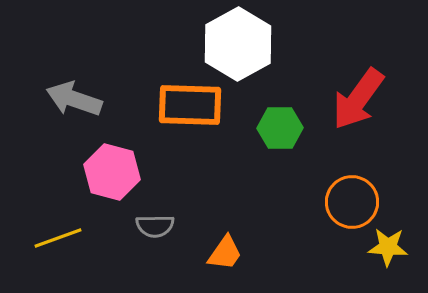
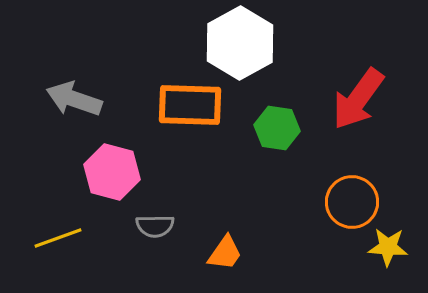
white hexagon: moved 2 px right, 1 px up
green hexagon: moved 3 px left; rotated 9 degrees clockwise
